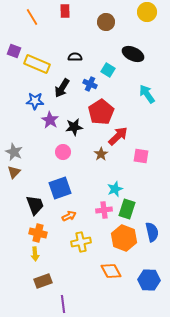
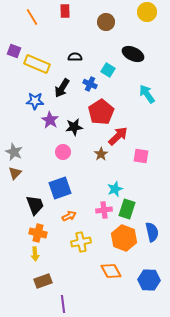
brown triangle: moved 1 px right, 1 px down
